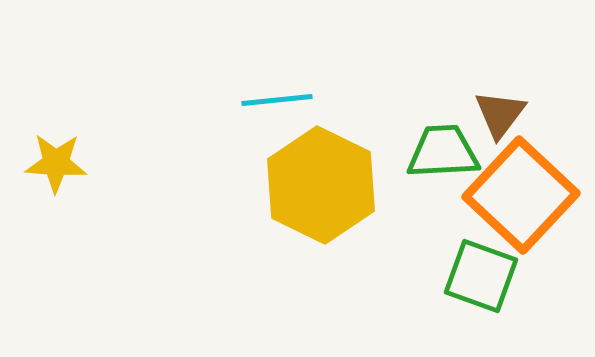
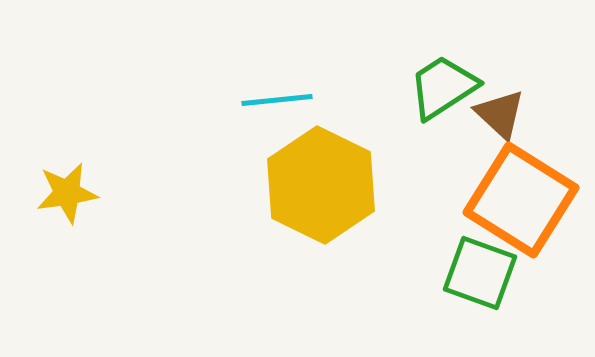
brown triangle: rotated 24 degrees counterclockwise
green trapezoid: moved 65 px up; rotated 30 degrees counterclockwise
yellow star: moved 11 px right, 30 px down; rotated 12 degrees counterclockwise
orange square: moved 5 px down; rotated 11 degrees counterclockwise
green square: moved 1 px left, 3 px up
